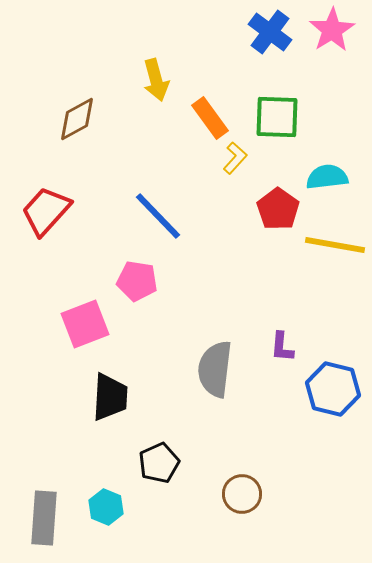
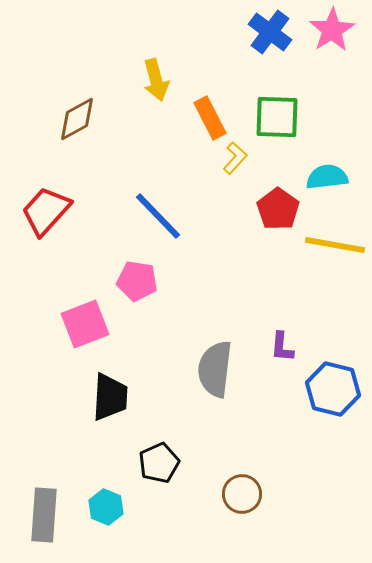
orange rectangle: rotated 9 degrees clockwise
gray rectangle: moved 3 px up
